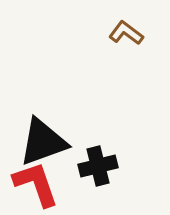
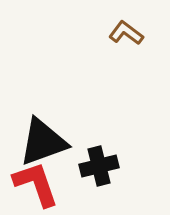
black cross: moved 1 px right
